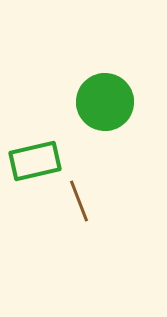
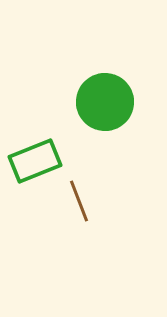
green rectangle: rotated 9 degrees counterclockwise
